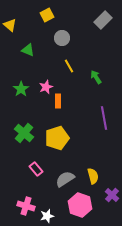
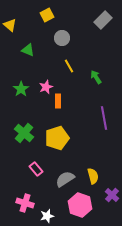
pink cross: moved 1 px left, 3 px up
